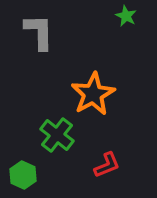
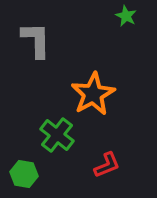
gray L-shape: moved 3 px left, 8 px down
green hexagon: moved 1 px right, 1 px up; rotated 16 degrees counterclockwise
